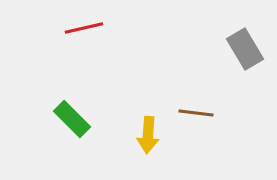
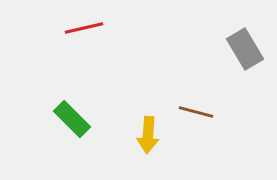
brown line: moved 1 px up; rotated 8 degrees clockwise
